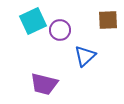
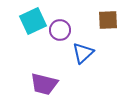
blue triangle: moved 2 px left, 3 px up
